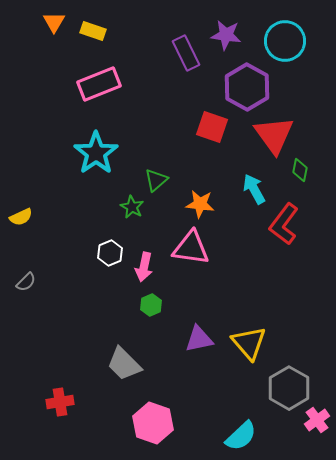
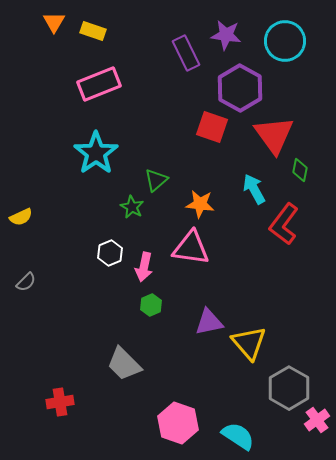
purple hexagon: moved 7 px left, 1 px down
purple triangle: moved 10 px right, 17 px up
pink hexagon: moved 25 px right
cyan semicircle: moved 3 px left; rotated 104 degrees counterclockwise
